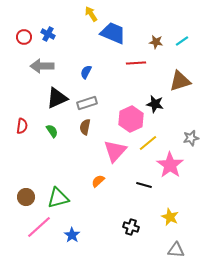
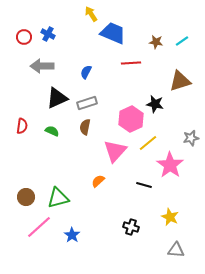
red line: moved 5 px left
green semicircle: rotated 32 degrees counterclockwise
